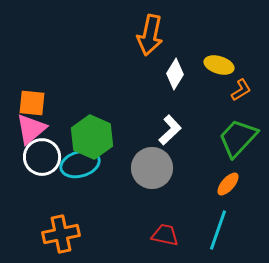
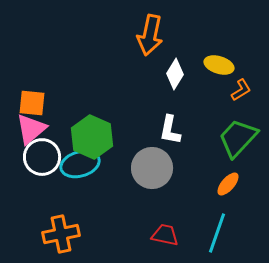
white L-shape: rotated 144 degrees clockwise
cyan line: moved 1 px left, 3 px down
